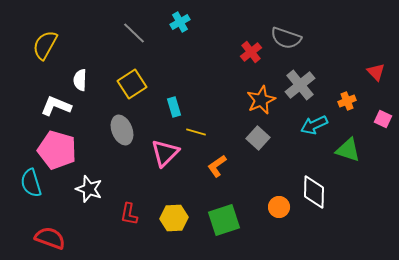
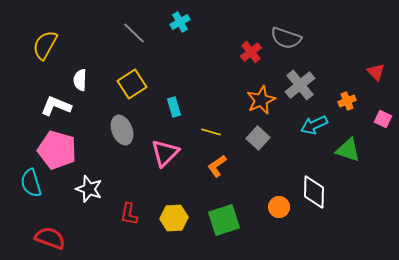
yellow line: moved 15 px right
